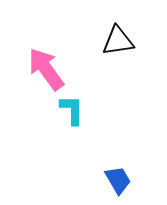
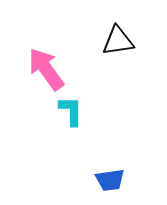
cyan L-shape: moved 1 px left, 1 px down
blue trapezoid: moved 8 px left; rotated 112 degrees clockwise
